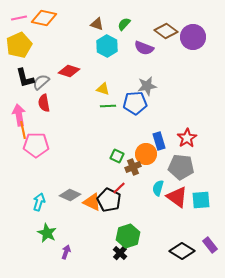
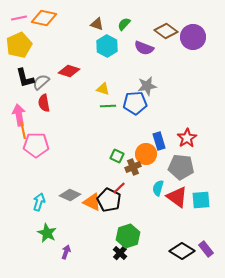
purple rectangle: moved 4 px left, 4 px down
